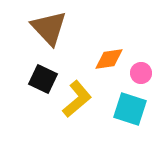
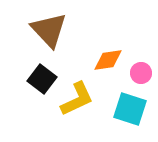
brown triangle: moved 2 px down
orange diamond: moved 1 px left, 1 px down
black square: moved 1 px left; rotated 12 degrees clockwise
yellow L-shape: rotated 15 degrees clockwise
